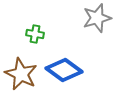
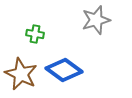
gray star: moved 1 px left, 2 px down
